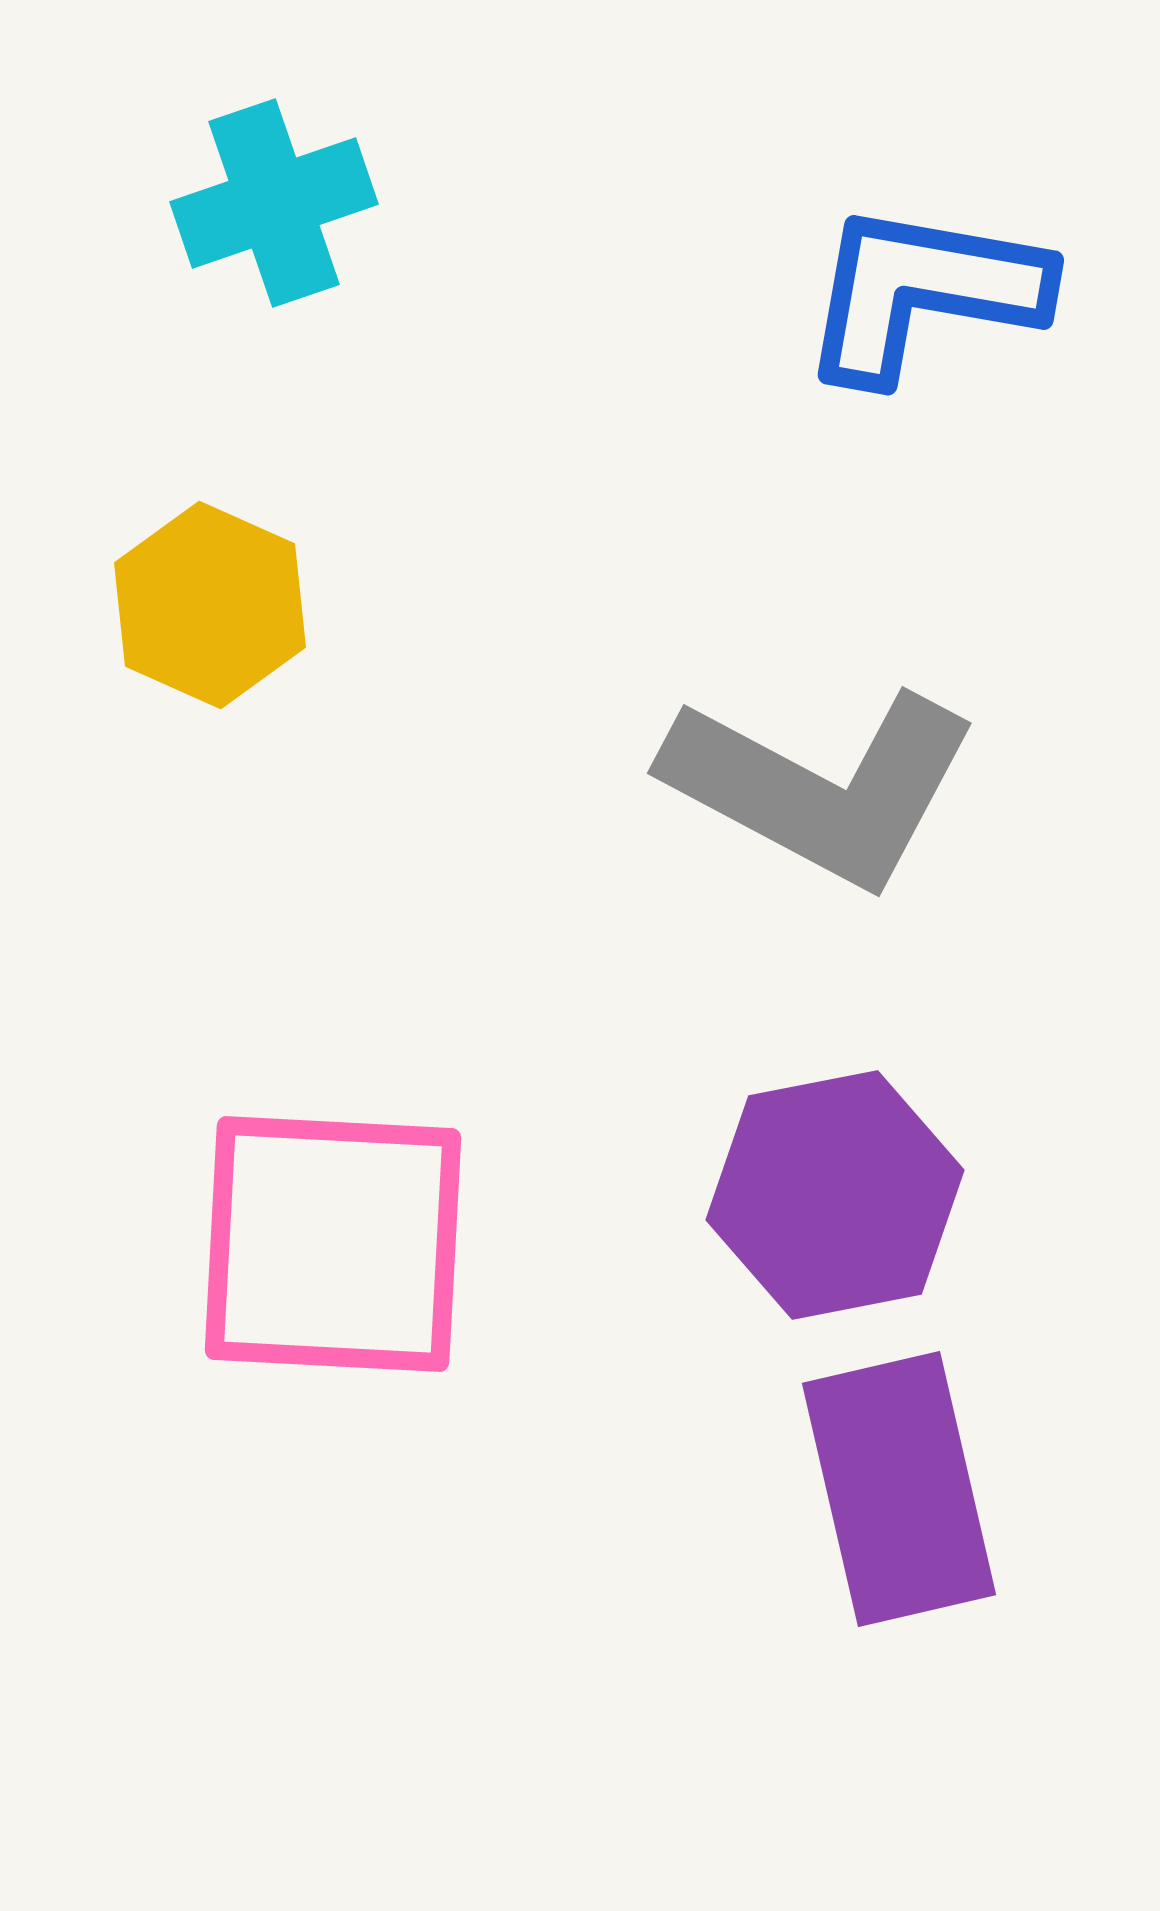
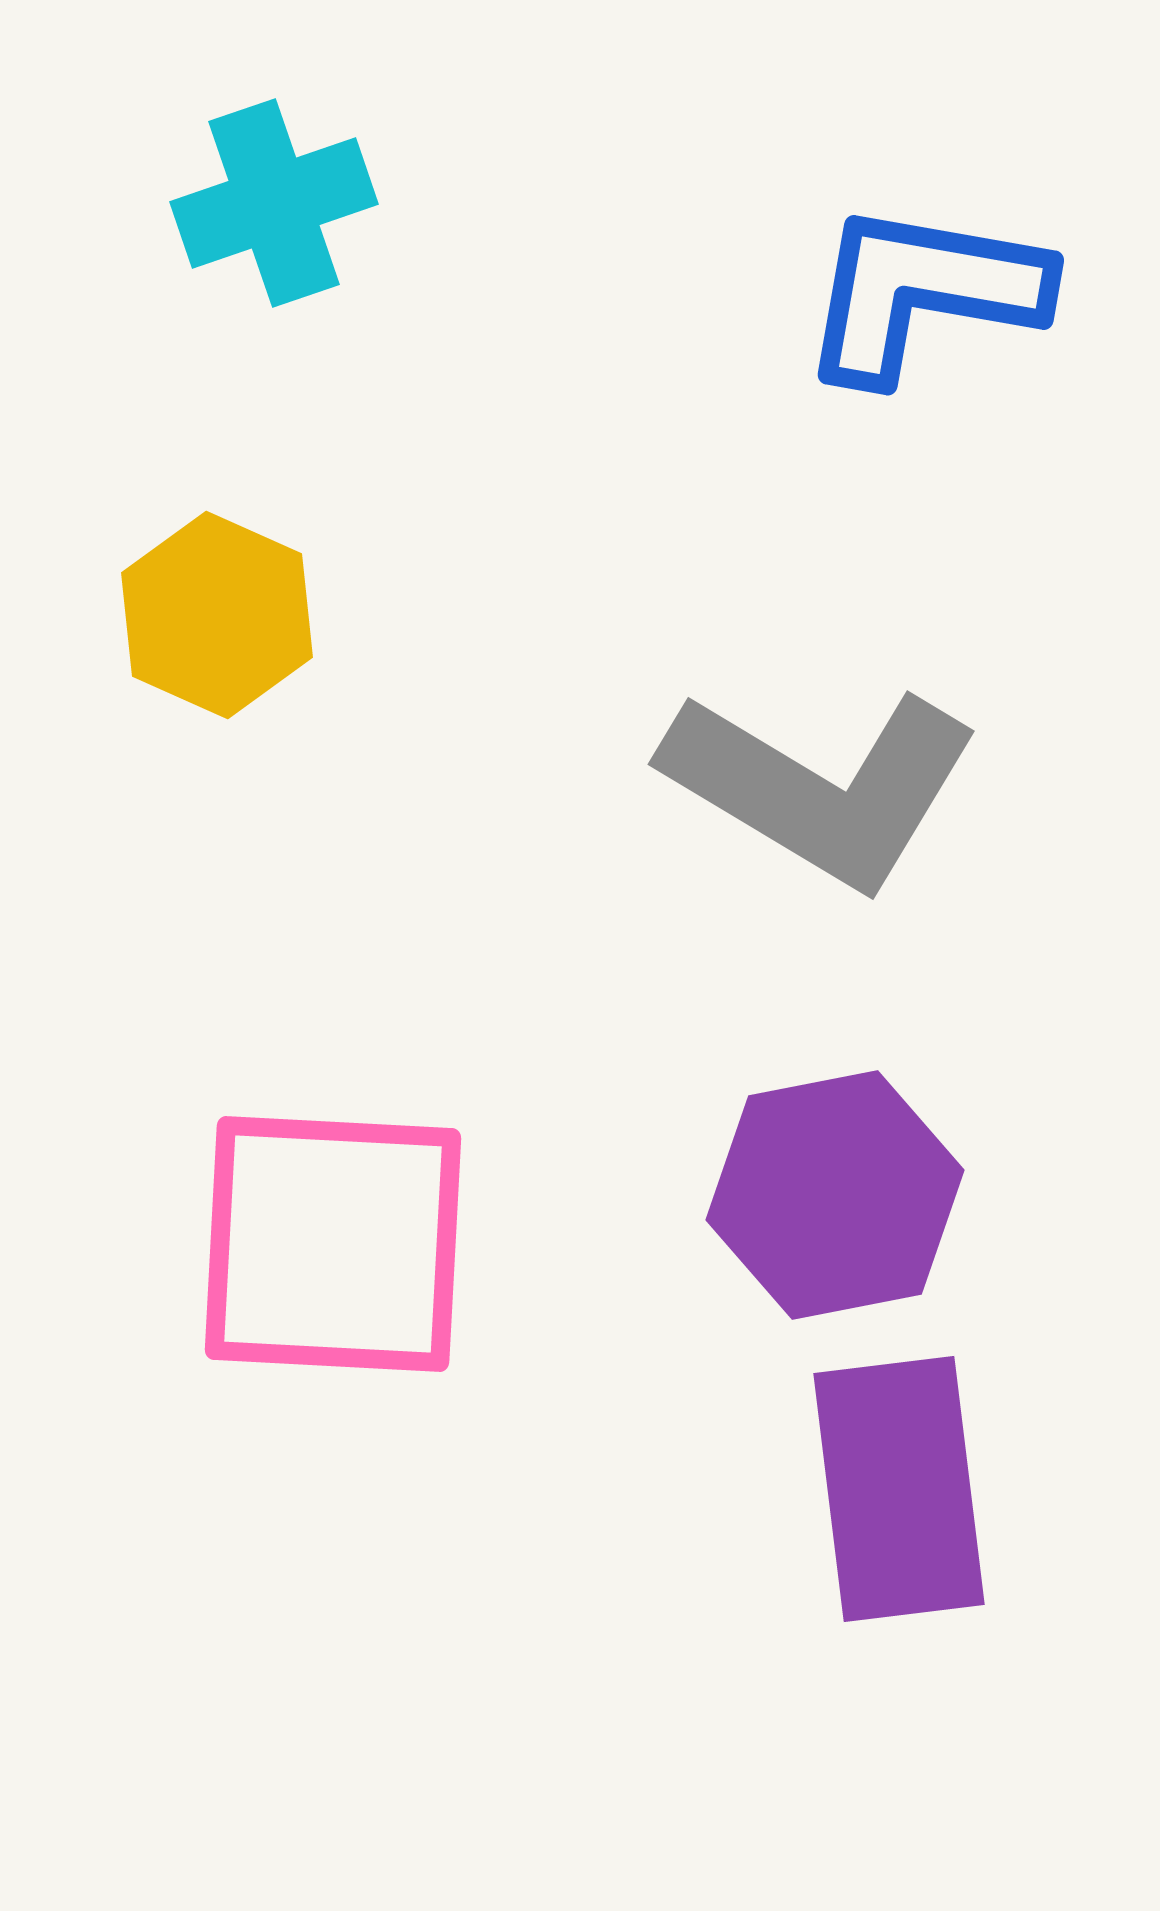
yellow hexagon: moved 7 px right, 10 px down
gray L-shape: rotated 3 degrees clockwise
purple rectangle: rotated 6 degrees clockwise
